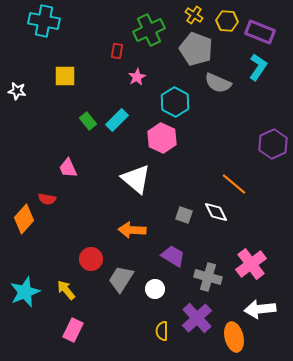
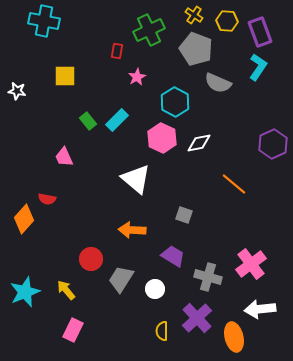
purple rectangle: rotated 48 degrees clockwise
pink trapezoid: moved 4 px left, 11 px up
white diamond: moved 17 px left, 69 px up; rotated 75 degrees counterclockwise
